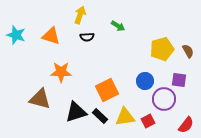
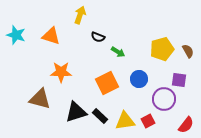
green arrow: moved 26 px down
black semicircle: moved 11 px right; rotated 24 degrees clockwise
blue circle: moved 6 px left, 2 px up
orange square: moved 7 px up
yellow triangle: moved 4 px down
